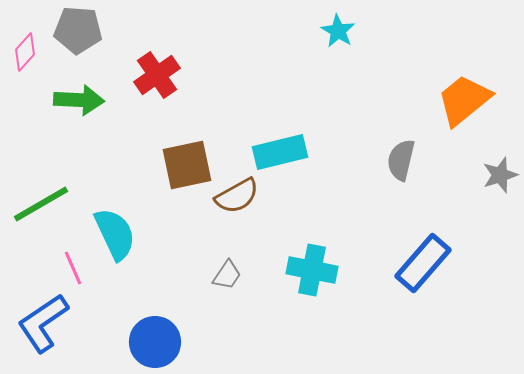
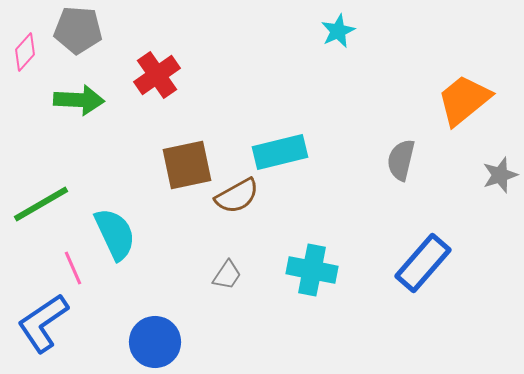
cyan star: rotated 16 degrees clockwise
